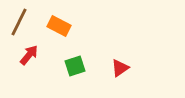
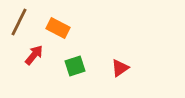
orange rectangle: moved 1 px left, 2 px down
red arrow: moved 5 px right
